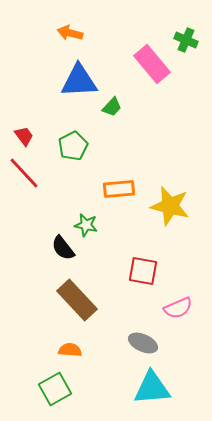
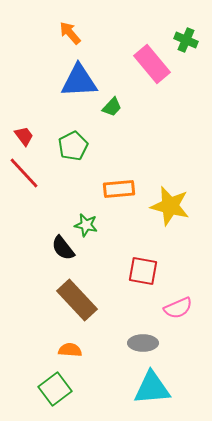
orange arrow: rotated 35 degrees clockwise
gray ellipse: rotated 24 degrees counterclockwise
green square: rotated 8 degrees counterclockwise
